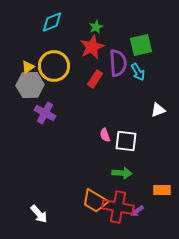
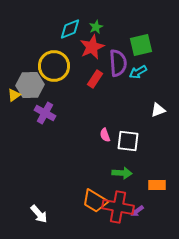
cyan diamond: moved 18 px right, 7 px down
yellow triangle: moved 14 px left, 28 px down
cyan arrow: rotated 90 degrees clockwise
white square: moved 2 px right
orange rectangle: moved 5 px left, 5 px up
